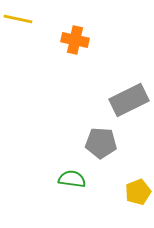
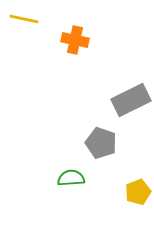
yellow line: moved 6 px right
gray rectangle: moved 2 px right
gray pentagon: rotated 16 degrees clockwise
green semicircle: moved 1 px left, 1 px up; rotated 12 degrees counterclockwise
